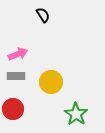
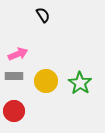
gray rectangle: moved 2 px left
yellow circle: moved 5 px left, 1 px up
red circle: moved 1 px right, 2 px down
green star: moved 4 px right, 31 px up
